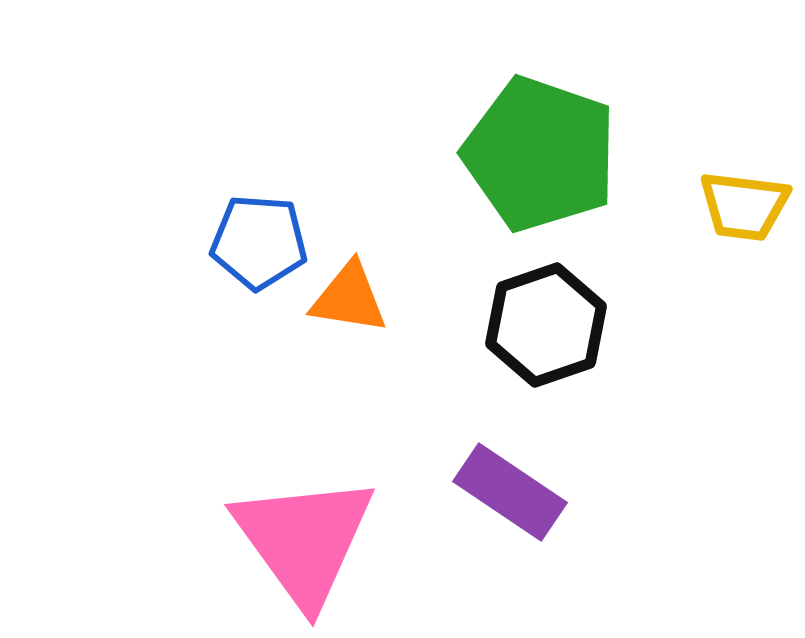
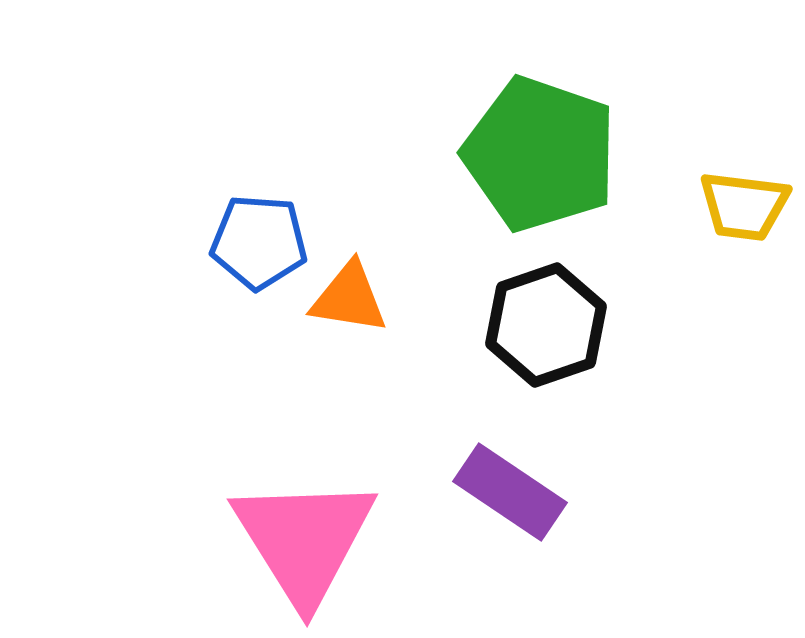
pink triangle: rotated 4 degrees clockwise
